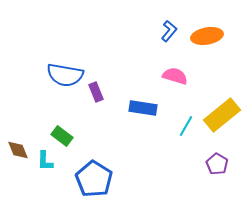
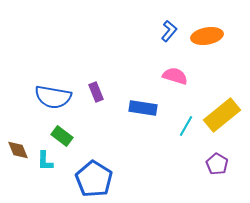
blue semicircle: moved 12 px left, 22 px down
